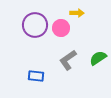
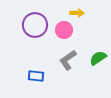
pink circle: moved 3 px right, 2 px down
